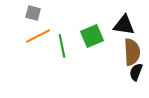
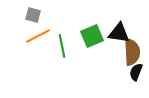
gray square: moved 2 px down
black triangle: moved 5 px left, 8 px down
